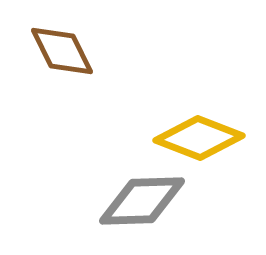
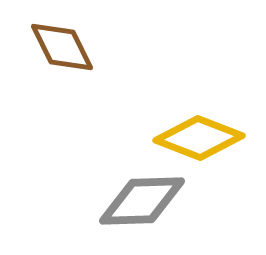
brown diamond: moved 4 px up
